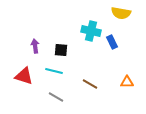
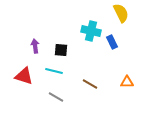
yellow semicircle: rotated 126 degrees counterclockwise
